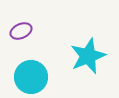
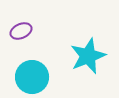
cyan circle: moved 1 px right
